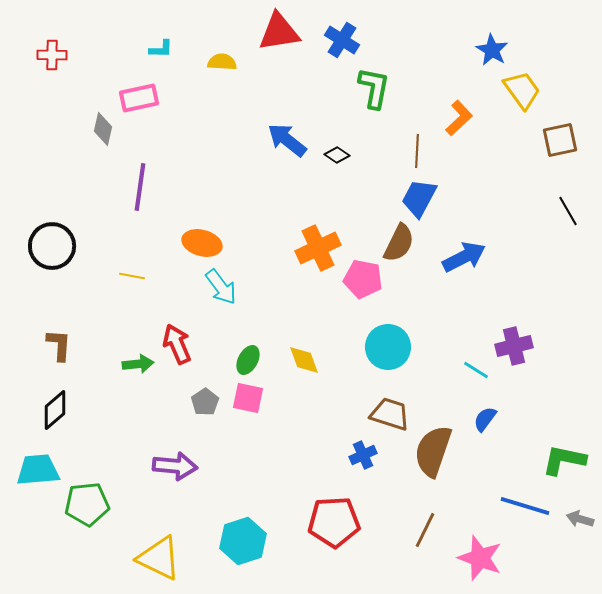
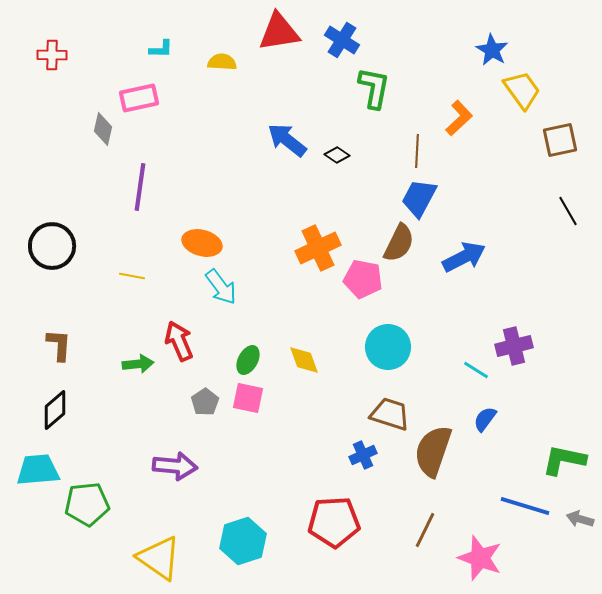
red arrow at (177, 344): moved 2 px right, 3 px up
yellow triangle at (159, 558): rotated 9 degrees clockwise
